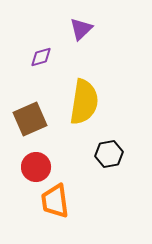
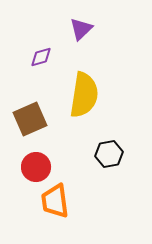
yellow semicircle: moved 7 px up
